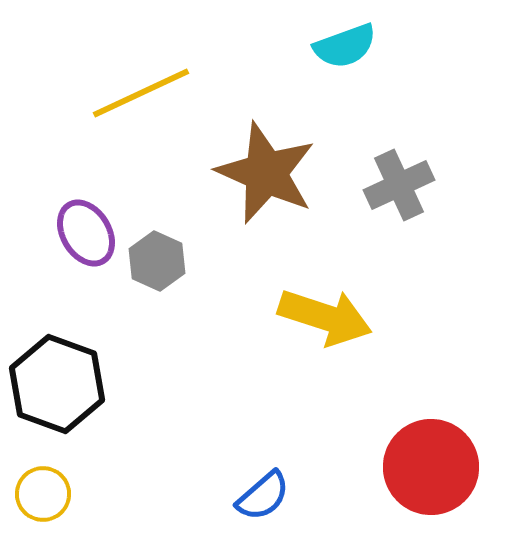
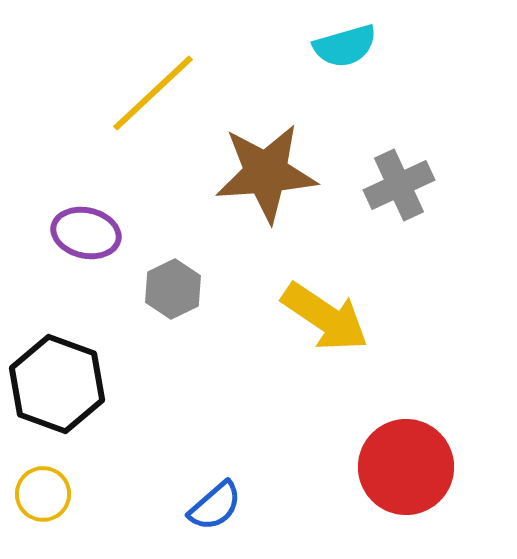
cyan semicircle: rotated 4 degrees clockwise
yellow line: moved 12 px right; rotated 18 degrees counterclockwise
brown star: rotated 28 degrees counterclockwise
purple ellipse: rotated 46 degrees counterclockwise
gray hexagon: moved 16 px right, 28 px down; rotated 10 degrees clockwise
yellow arrow: rotated 16 degrees clockwise
red circle: moved 25 px left
blue semicircle: moved 48 px left, 10 px down
